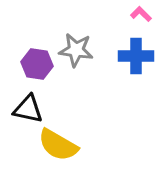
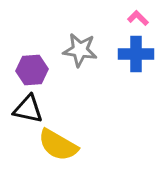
pink L-shape: moved 3 px left, 4 px down
gray star: moved 4 px right
blue cross: moved 2 px up
purple hexagon: moved 5 px left, 6 px down; rotated 12 degrees counterclockwise
